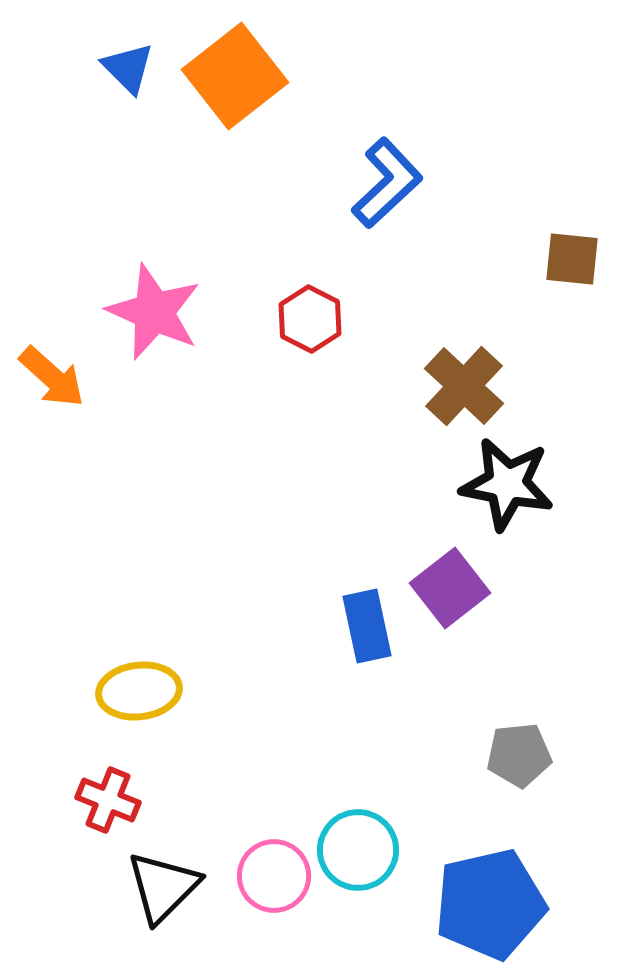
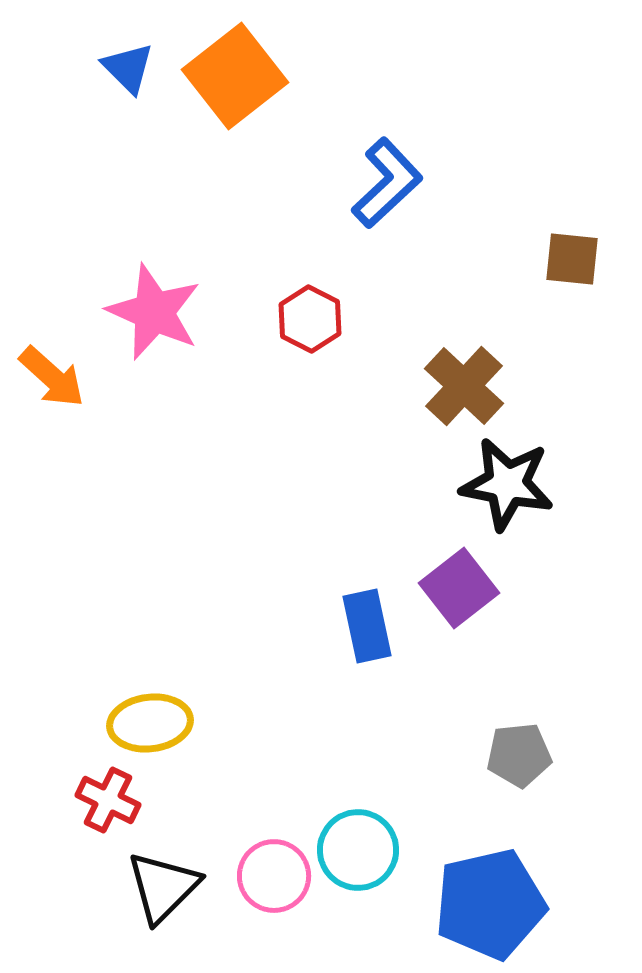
purple square: moved 9 px right
yellow ellipse: moved 11 px right, 32 px down
red cross: rotated 4 degrees clockwise
